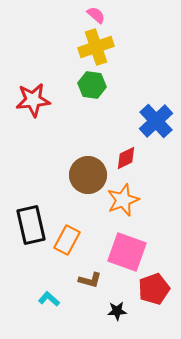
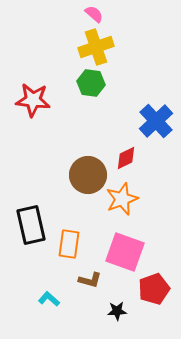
pink semicircle: moved 2 px left, 1 px up
green hexagon: moved 1 px left, 2 px up
red star: rotated 12 degrees clockwise
orange star: moved 1 px left, 1 px up
orange rectangle: moved 2 px right, 4 px down; rotated 20 degrees counterclockwise
pink square: moved 2 px left
